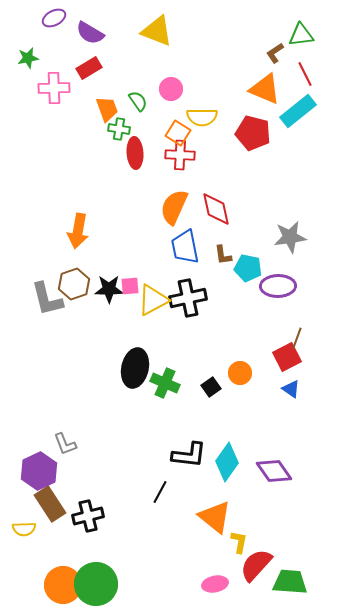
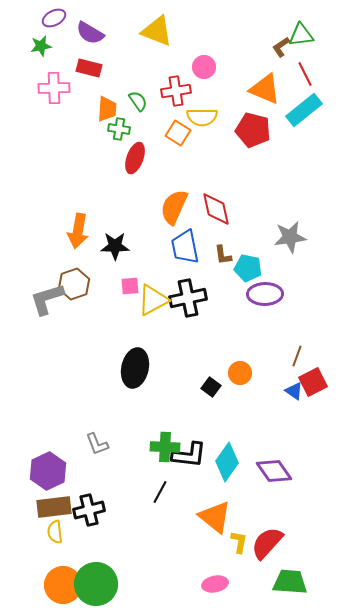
brown L-shape at (275, 53): moved 6 px right, 6 px up
green star at (28, 58): moved 13 px right, 12 px up
red rectangle at (89, 68): rotated 45 degrees clockwise
pink circle at (171, 89): moved 33 px right, 22 px up
orange trapezoid at (107, 109): rotated 24 degrees clockwise
cyan rectangle at (298, 111): moved 6 px right, 1 px up
red pentagon at (253, 133): moved 3 px up
red ellipse at (135, 153): moved 5 px down; rotated 24 degrees clockwise
red cross at (180, 155): moved 4 px left, 64 px up; rotated 12 degrees counterclockwise
purple ellipse at (278, 286): moved 13 px left, 8 px down
black star at (109, 289): moved 6 px right, 43 px up
gray L-shape at (47, 299): rotated 87 degrees clockwise
brown line at (297, 338): moved 18 px down
red square at (287, 357): moved 26 px right, 25 px down
green cross at (165, 383): moved 64 px down; rotated 20 degrees counterclockwise
black square at (211, 387): rotated 18 degrees counterclockwise
blue triangle at (291, 389): moved 3 px right, 2 px down
gray L-shape at (65, 444): moved 32 px right
purple hexagon at (39, 471): moved 9 px right
brown rectangle at (50, 504): moved 4 px right, 3 px down; rotated 64 degrees counterclockwise
black cross at (88, 516): moved 1 px right, 6 px up
yellow semicircle at (24, 529): moved 31 px right, 3 px down; rotated 85 degrees clockwise
red semicircle at (256, 565): moved 11 px right, 22 px up
